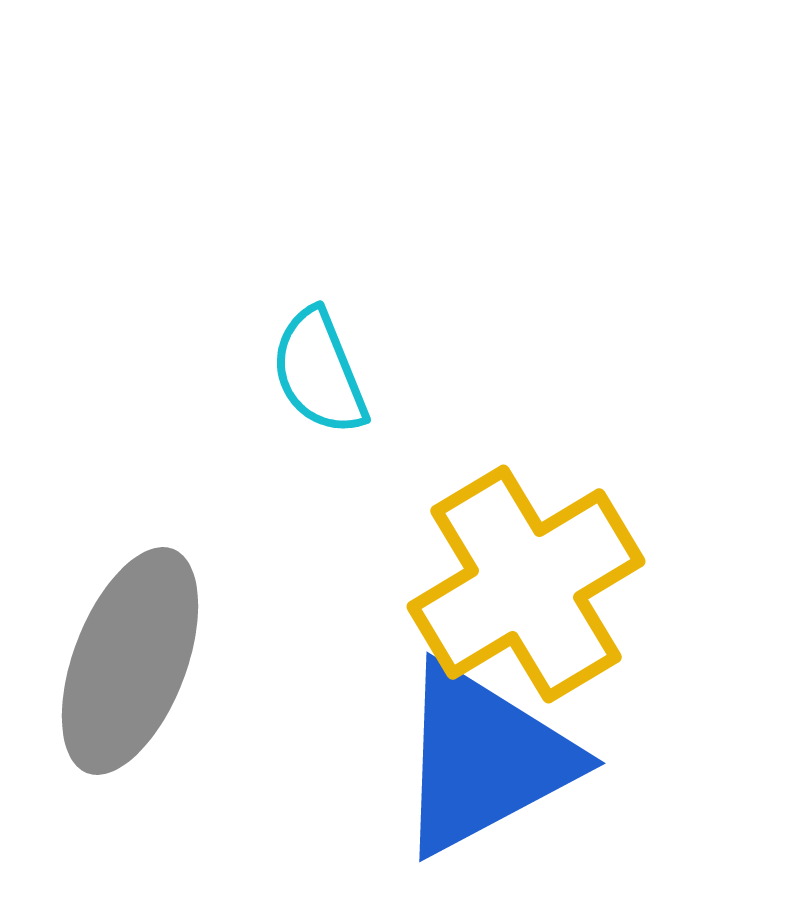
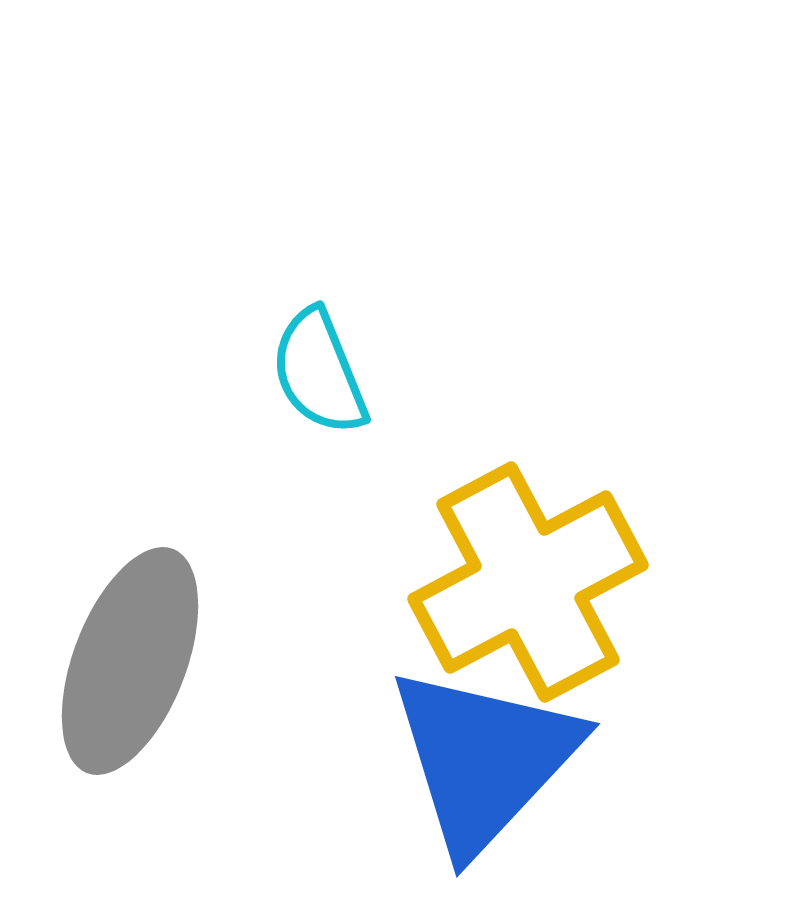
yellow cross: moved 2 px right, 2 px up; rotated 3 degrees clockwise
blue triangle: rotated 19 degrees counterclockwise
